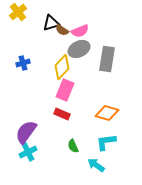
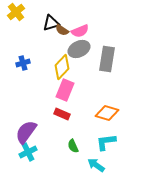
yellow cross: moved 2 px left
